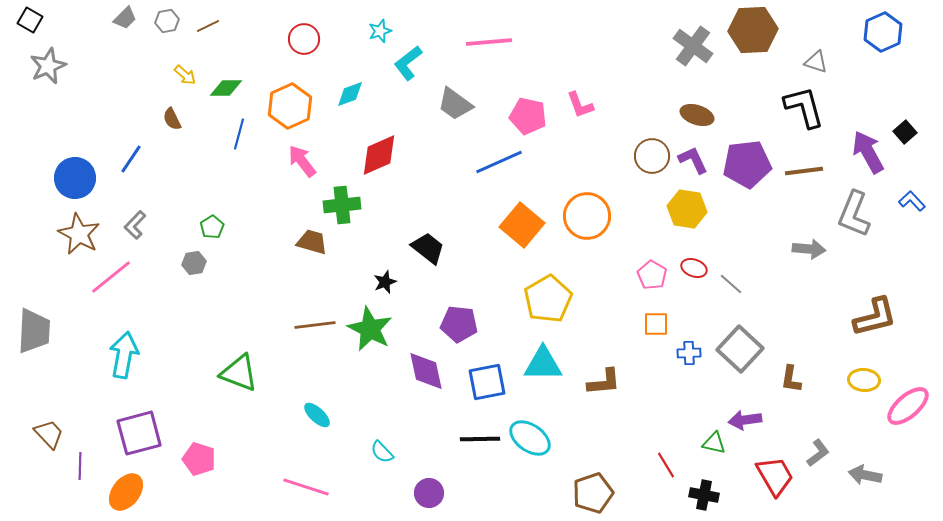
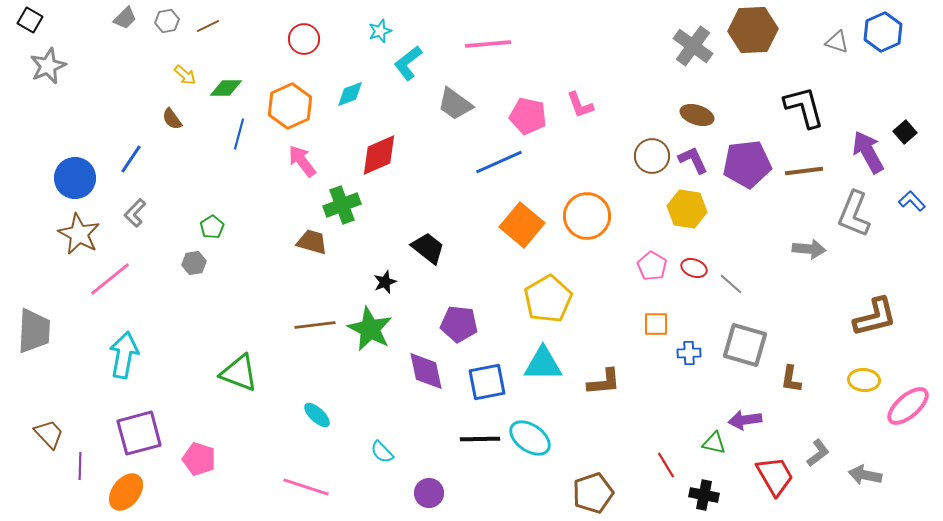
pink line at (489, 42): moved 1 px left, 2 px down
gray triangle at (816, 62): moved 21 px right, 20 px up
brown semicircle at (172, 119): rotated 10 degrees counterclockwise
green cross at (342, 205): rotated 15 degrees counterclockwise
gray L-shape at (135, 225): moved 12 px up
pink pentagon at (652, 275): moved 9 px up
pink line at (111, 277): moved 1 px left, 2 px down
gray square at (740, 349): moved 5 px right, 4 px up; rotated 27 degrees counterclockwise
